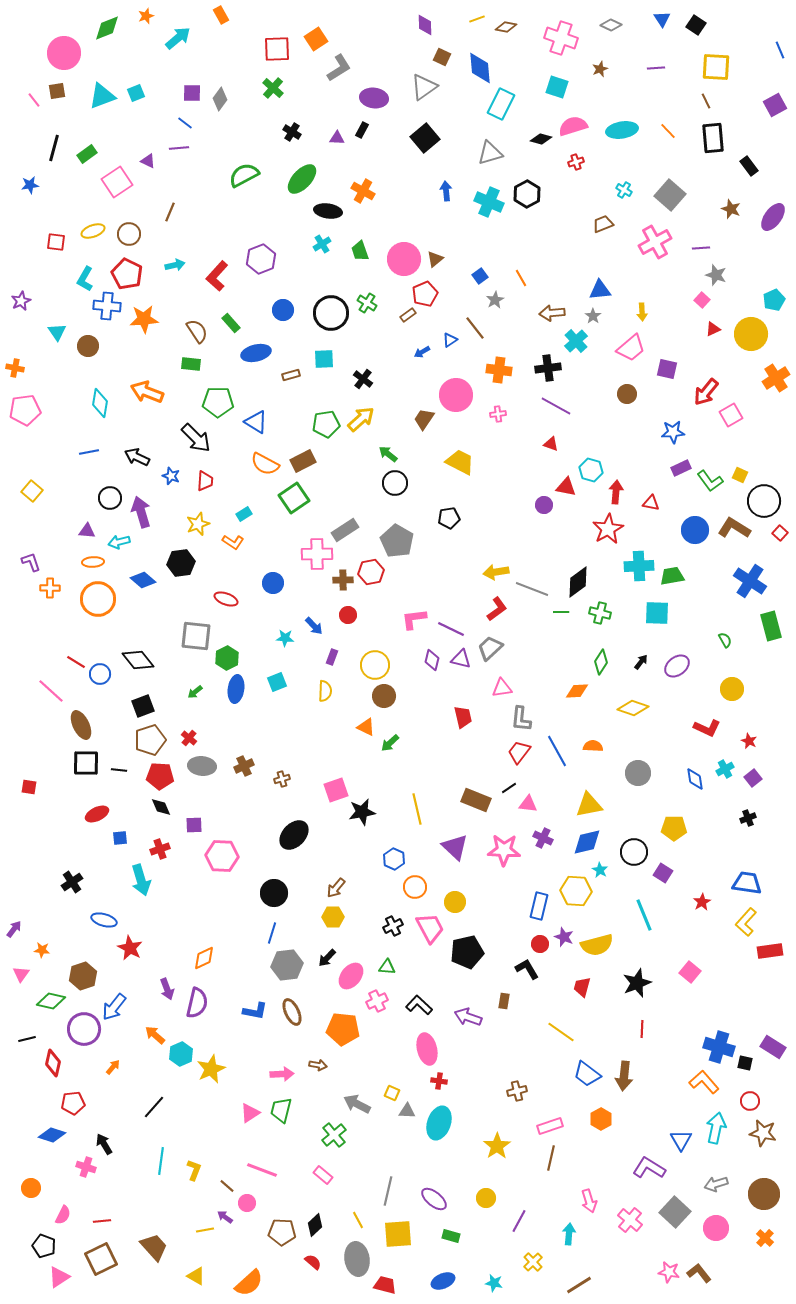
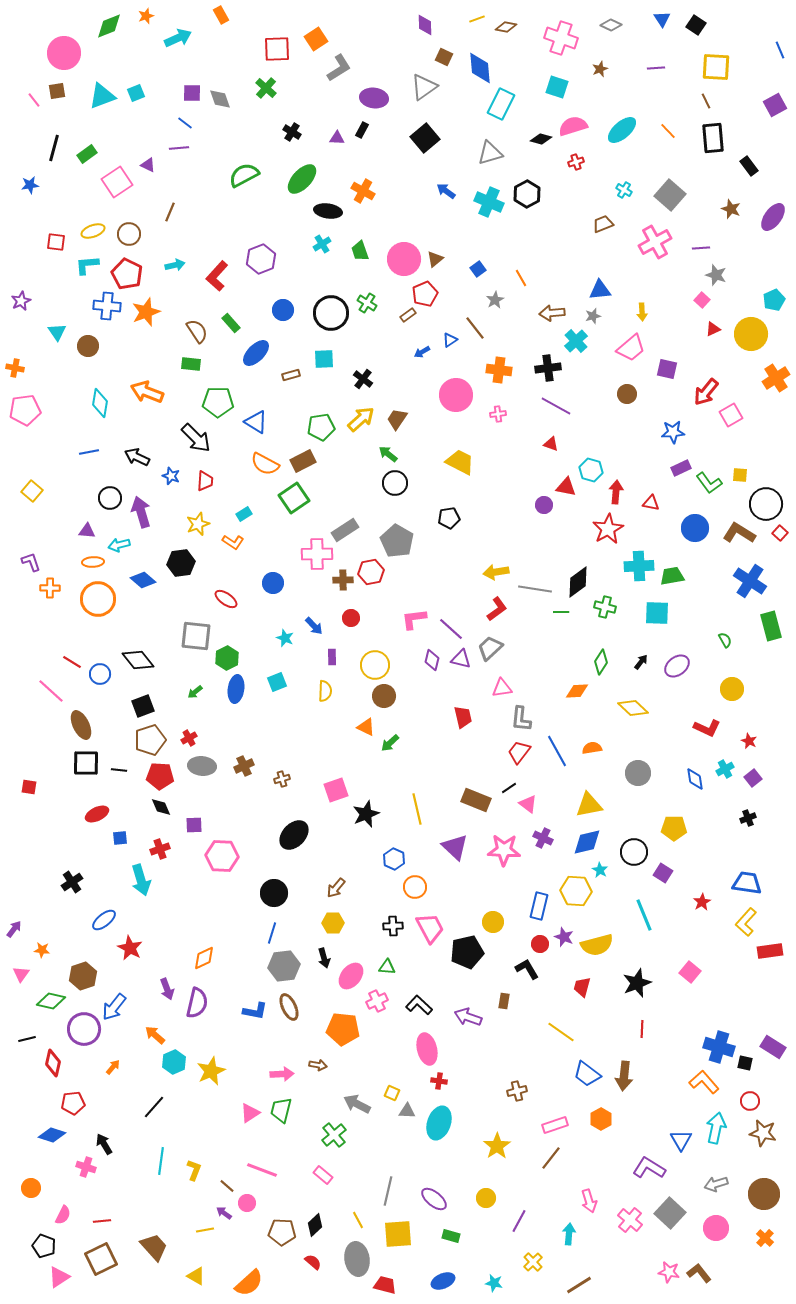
green diamond at (107, 28): moved 2 px right, 2 px up
cyan arrow at (178, 38): rotated 16 degrees clockwise
brown square at (442, 57): moved 2 px right
green cross at (273, 88): moved 7 px left
gray diamond at (220, 99): rotated 55 degrees counterclockwise
cyan ellipse at (622, 130): rotated 32 degrees counterclockwise
purple triangle at (148, 161): moved 4 px down
blue arrow at (446, 191): rotated 48 degrees counterclockwise
blue square at (480, 276): moved 2 px left, 7 px up
cyan L-shape at (85, 279): moved 2 px right, 14 px up; rotated 55 degrees clockwise
gray star at (593, 316): rotated 21 degrees clockwise
orange star at (144, 319): moved 2 px right, 7 px up; rotated 16 degrees counterclockwise
blue ellipse at (256, 353): rotated 32 degrees counterclockwise
brown trapezoid at (424, 419): moved 27 px left
green pentagon at (326, 424): moved 5 px left, 3 px down
yellow square at (740, 475): rotated 21 degrees counterclockwise
green L-shape at (710, 481): moved 1 px left, 2 px down
black circle at (764, 501): moved 2 px right, 3 px down
brown L-shape at (734, 528): moved 5 px right, 5 px down
blue circle at (695, 530): moved 2 px up
cyan arrow at (119, 542): moved 3 px down
gray line at (532, 589): moved 3 px right; rotated 12 degrees counterclockwise
red ellipse at (226, 599): rotated 15 degrees clockwise
green cross at (600, 613): moved 5 px right, 6 px up
red circle at (348, 615): moved 3 px right, 3 px down
purple line at (451, 629): rotated 16 degrees clockwise
cyan star at (285, 638): rotated 18 degrees clockwise
purple rectangle at (332, 657): rotated 21 degrees counterclockwise
red line at (76, 662): moved 4 px left
yellow diamond at (633, 708): rotated 24 degrees clockwise
red cross at (189, 738): rotated 21 degrees clockwise
orange semicircle at (593, 746): moved 1 px left, 2 px down; rotated 12 degrees counterclockwise
pink triangle at (528, 804): rotated 30 degrees clockwise
black star at (362, 812): moved 4 px right, 2 px down; rotated 12 degrees counterclockwise
yellow circle at (455, 902): moved 38 px right, 20 px down
yellow hexagon at (333, 917): moved 6 px down
blue ellipse at (104, 920): rotated 55 degrees counterclockwise
black cross at (393, 926): rotated 24 degrees clockwise
black arrow at (327, 958): moved 3 px left; rotated 60 degrees counterclockwise
gray hexagon at (287, 965): moved 3 px left, 1 px down
brown ellipse at (292, 1012): moved 3 px left, 5 px up
cyan hexagon at (181, 1054): moved 7 px left, 8 px down
yellow star at (211, 1069): moved 2 px down
pink rectangle at (550, 1126): moved 5 px right, 1 px up
brown line at (551, 1158): rotated 25 degrees clockwise
gray square at (675, 1212): moved 5 px left, 1 px down
purple arrow at (225, 1217): moved 1 px left, 4 px up
